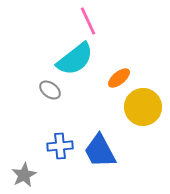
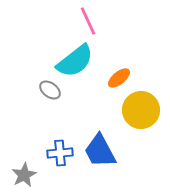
cyan semicircle: moved 2 px down
yellow circle: moved 2 px left, 3 px down
blue cross: moved 7 px down
